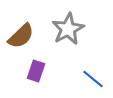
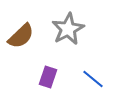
purple rectangle: moved 12 px right, 6 px down
